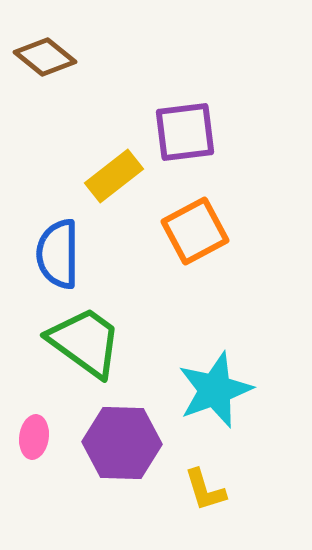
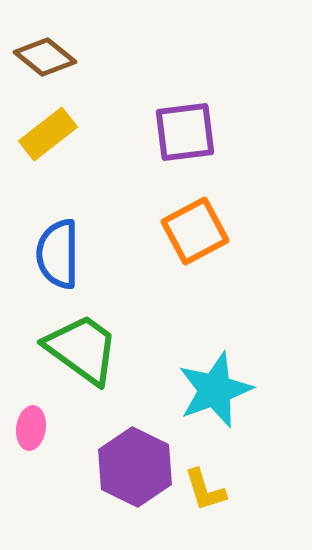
yellow rectangle: moved 66 px left, 42 px up
green trapezoid: moved 3 px left, 7 px down
pink ellipse: moved 3 px left, 9 px up
purple hexagon: moved 13 px right, 24 px down; rotated 24 degrees clockwise
